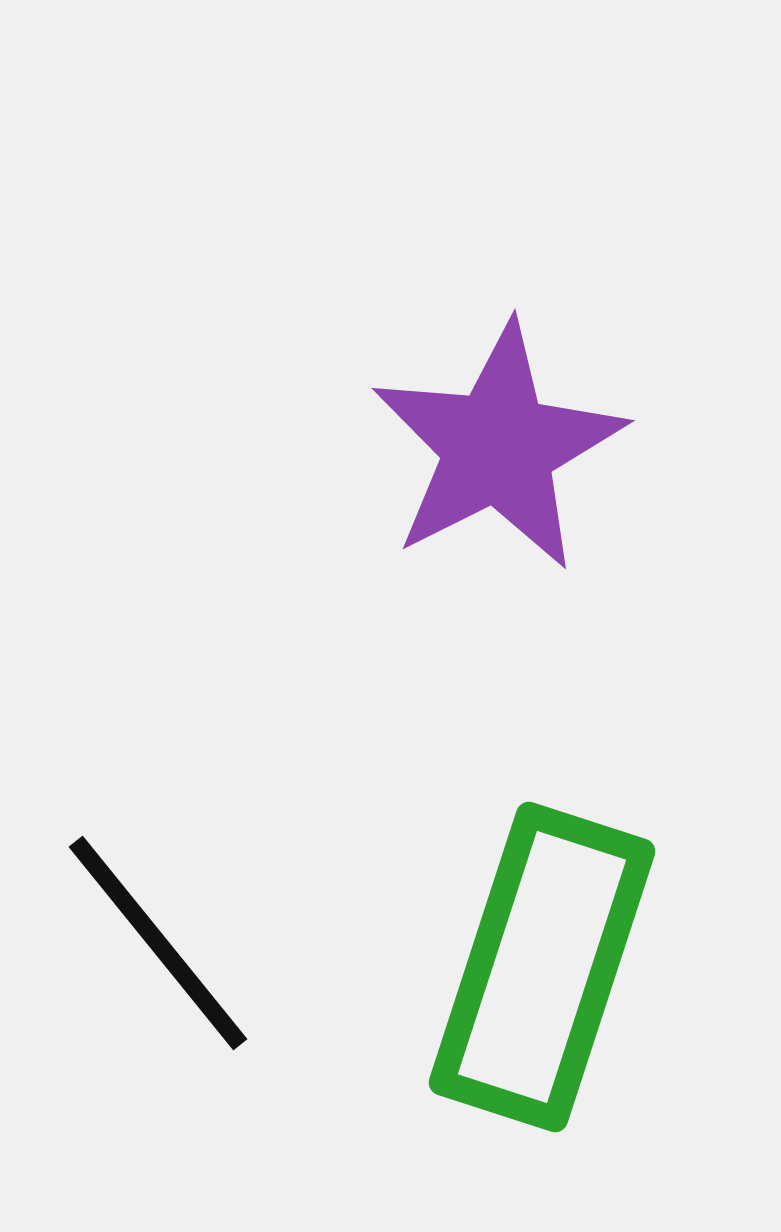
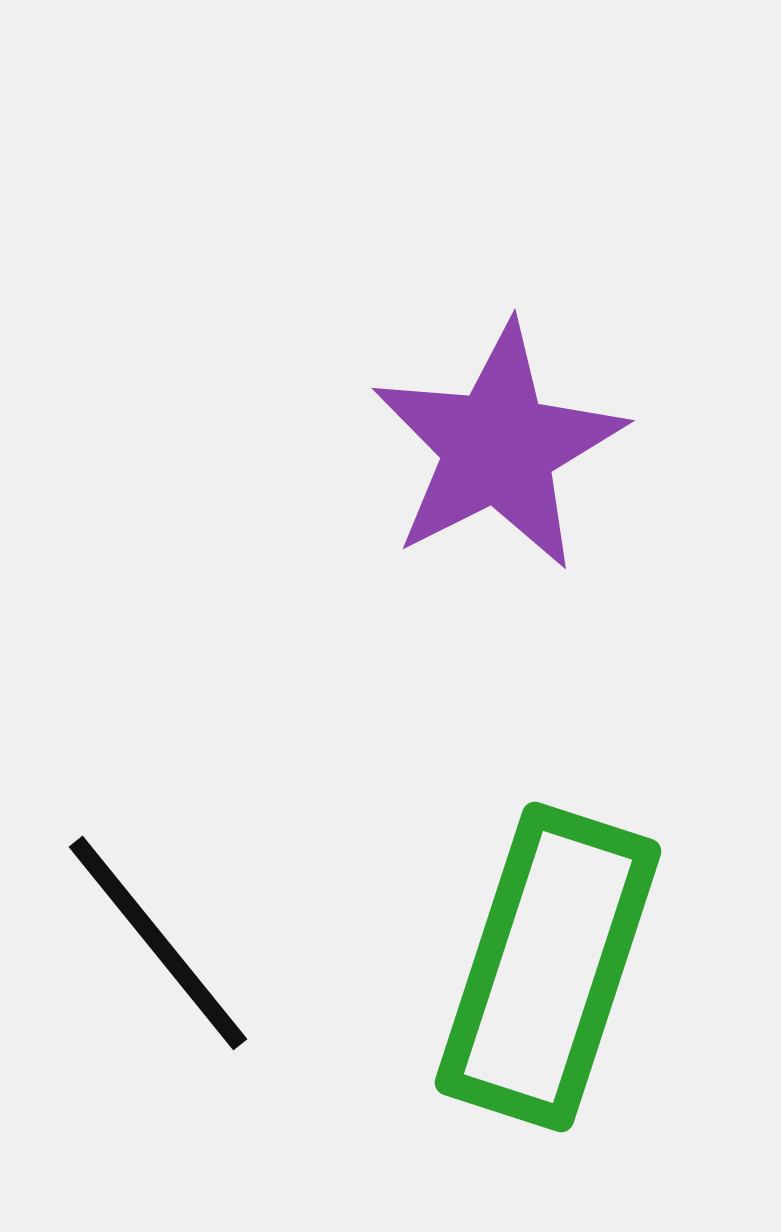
green rectangle: moved 6 px right
